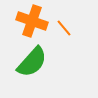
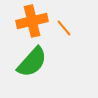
orange cross: rotated 32 degrees counterclockwise
